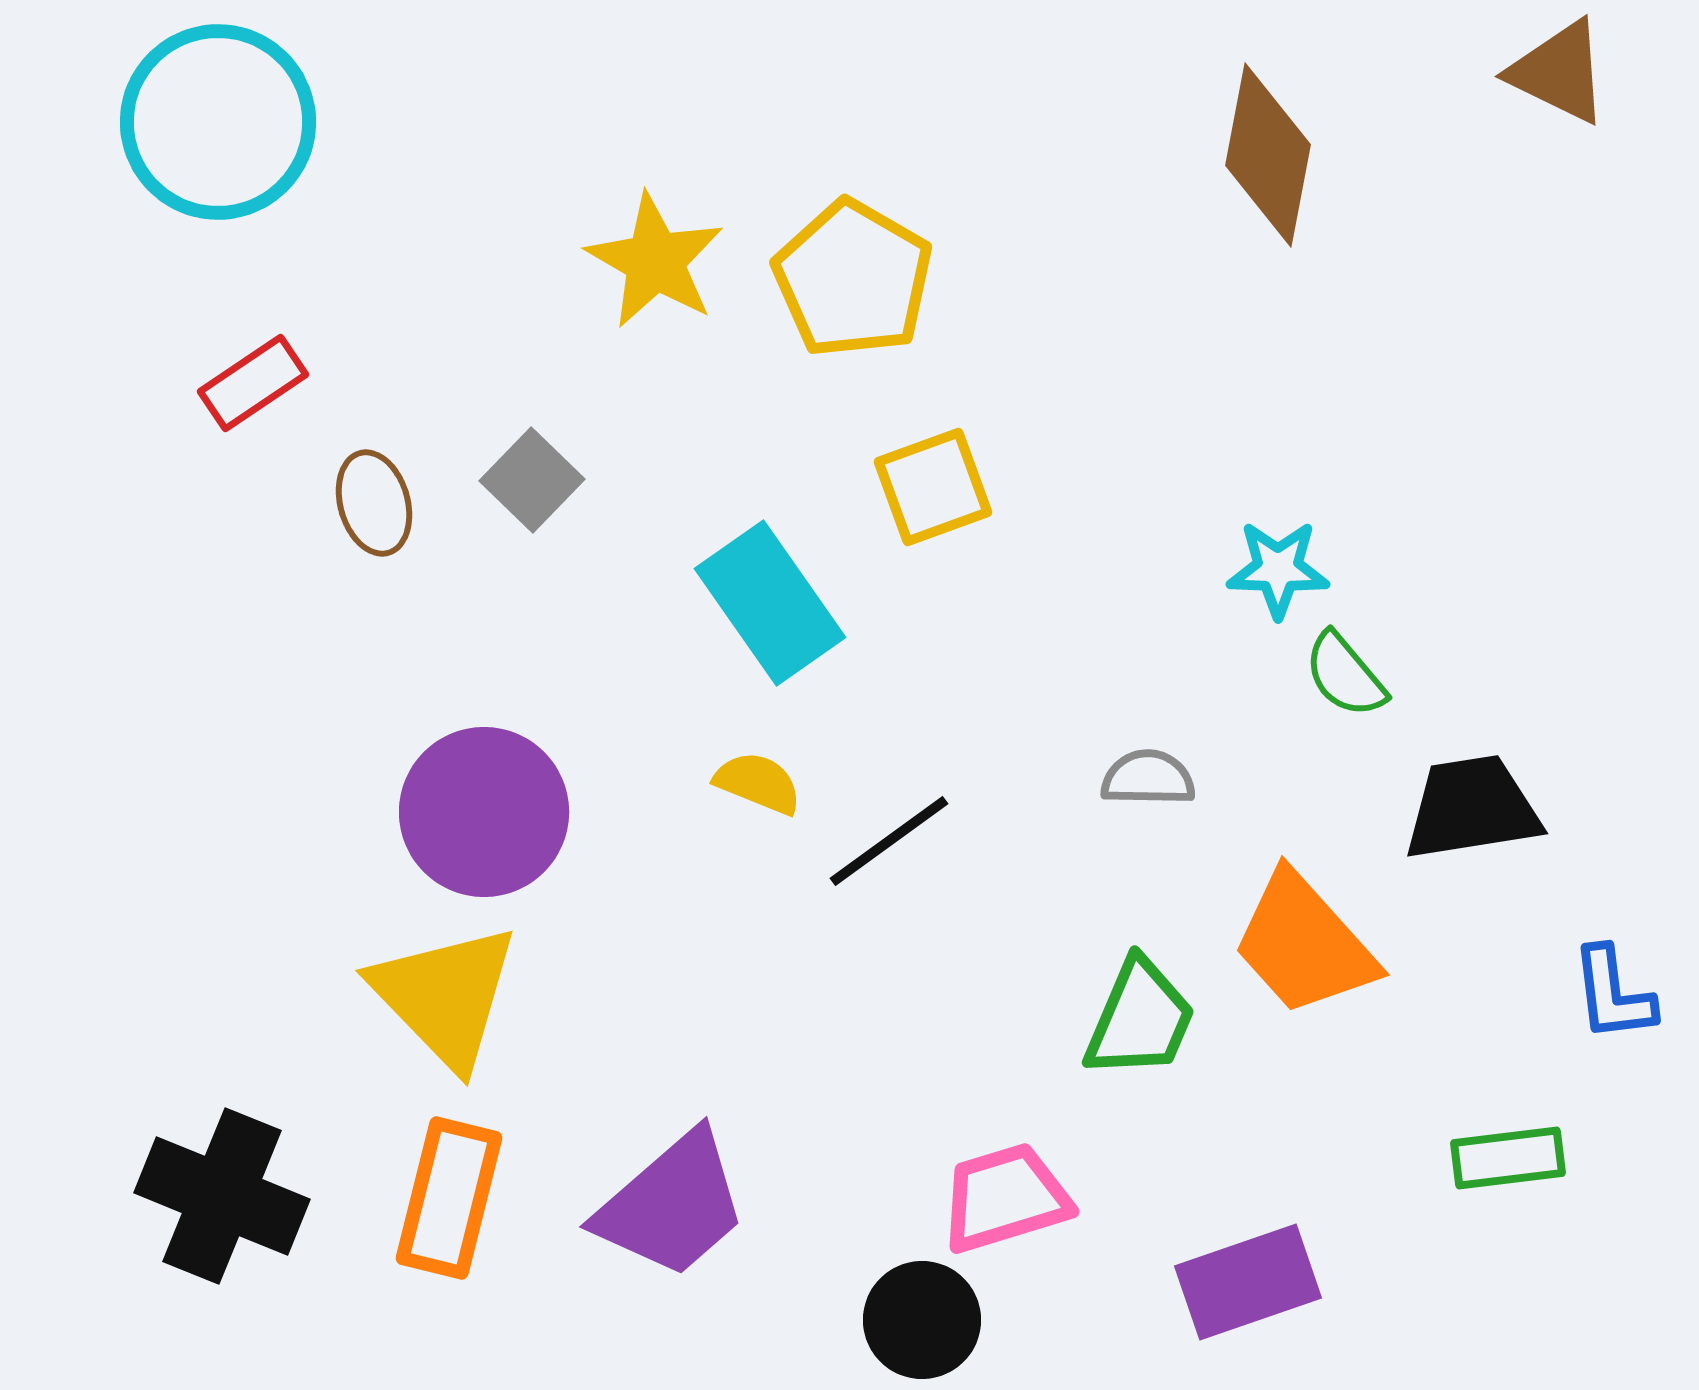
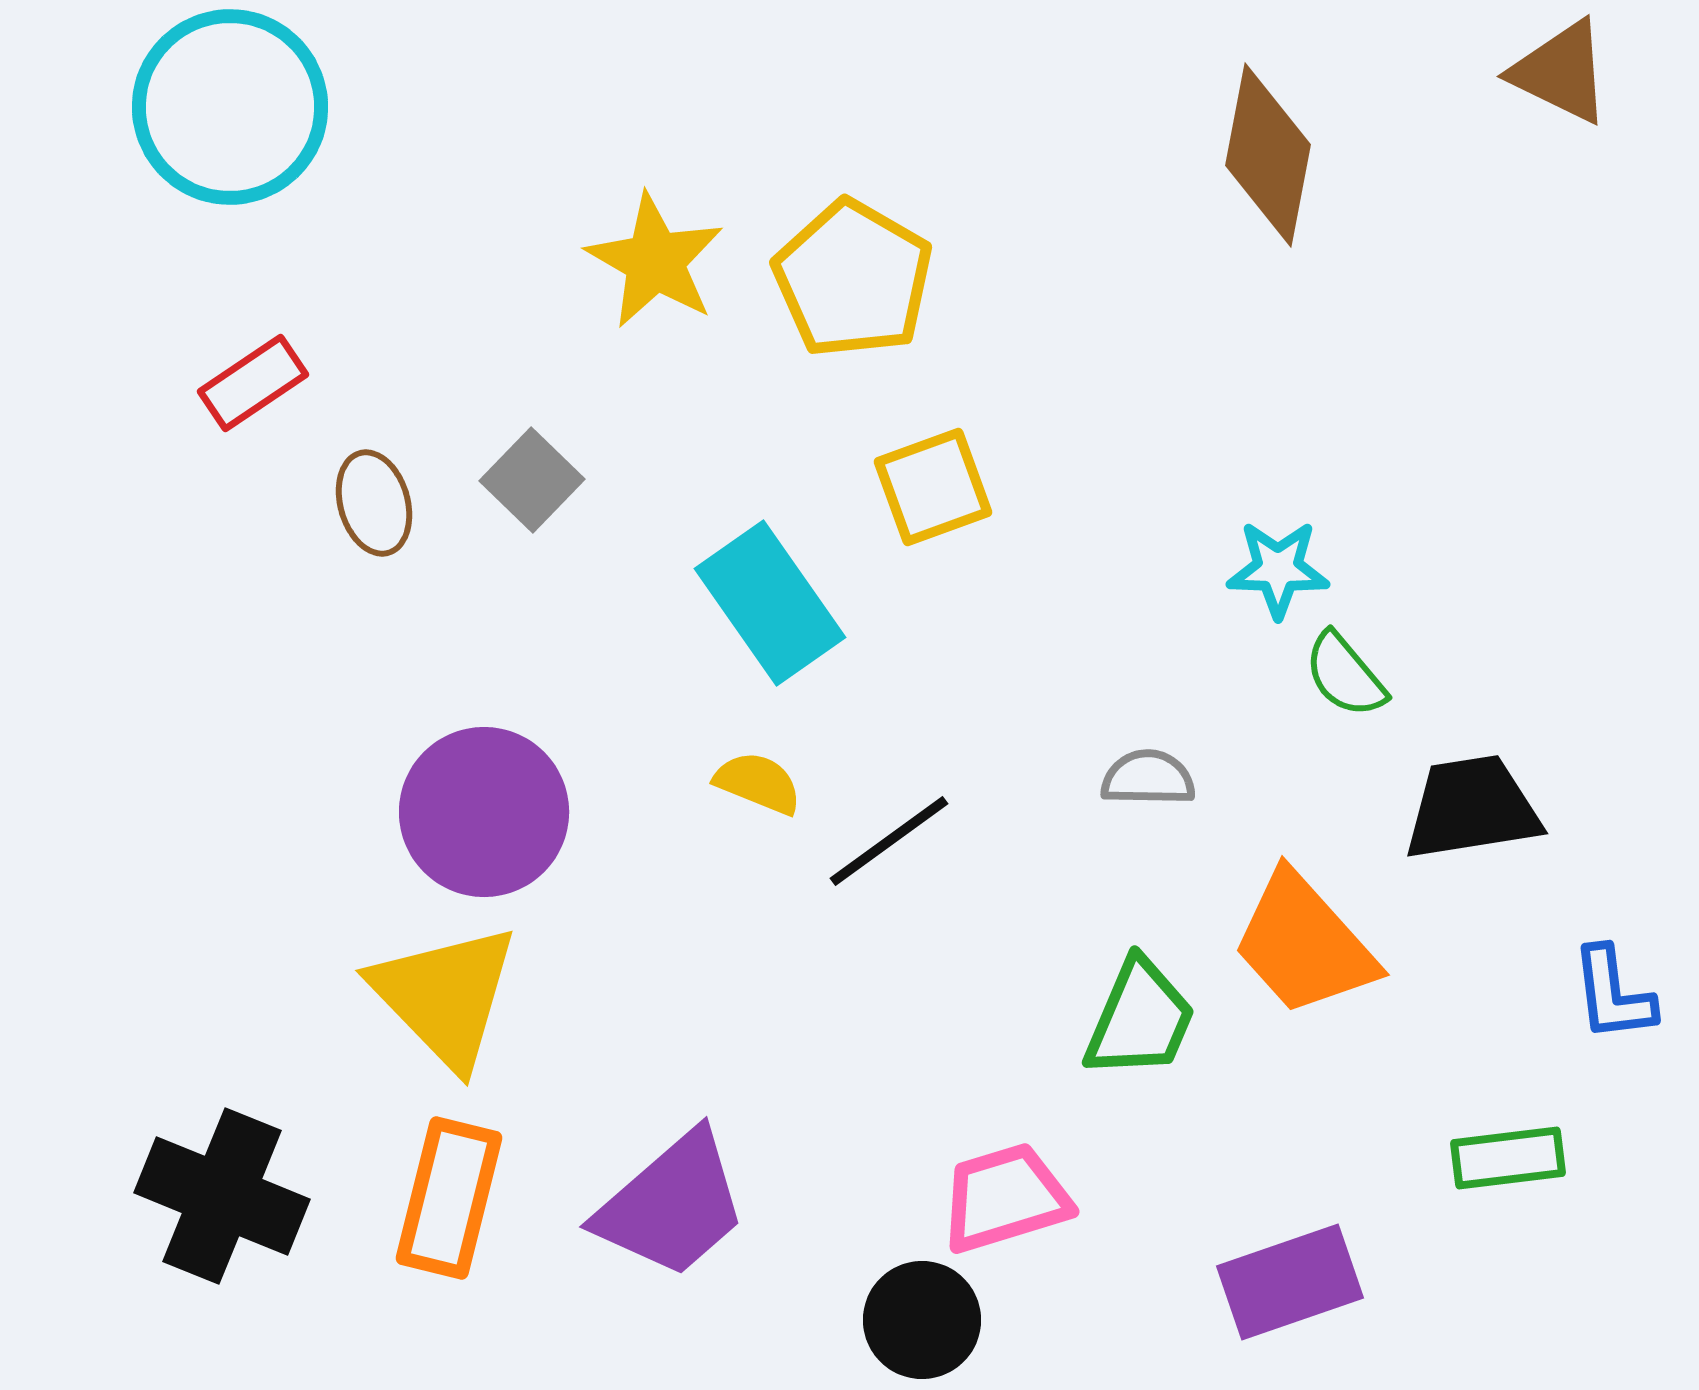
brown triangle: moved 2 px right
cyan circle: moved 12 px right, 15 px up
purple rectangle: moved 42 px right
